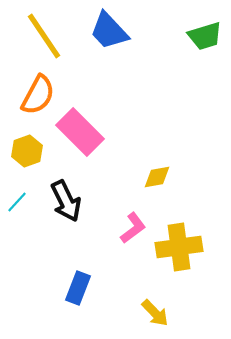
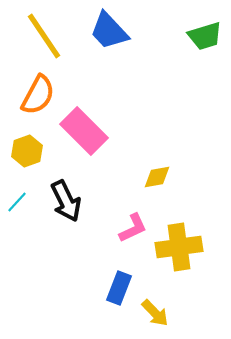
pink rectangle: moved 4 px right, 1 px up
pink L-shape: rotated 12 degrees clockwise
blue rectangle: moved 41 px right
